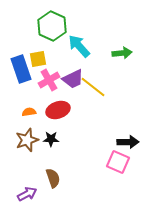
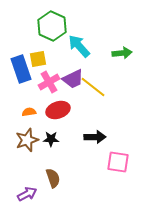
pink cross: moved 2 px down
black arrow: moved 33 px left, 5 px up
pink square: rotated 15 degrees counterclockwise
